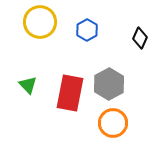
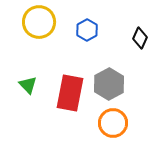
yellow circle: moved 1 px left
